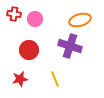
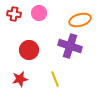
pink circle: moved 4 px right, 6 px up
